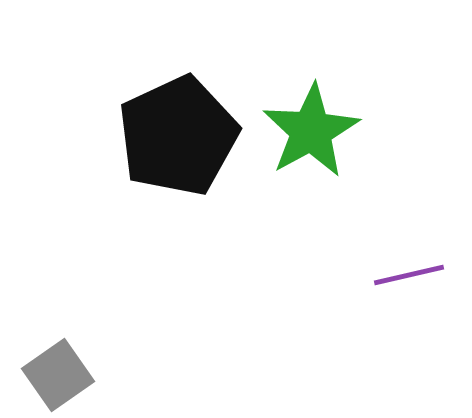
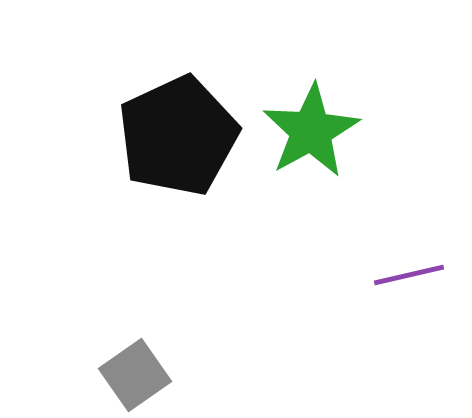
gray square: moved 77 px right
